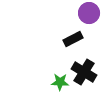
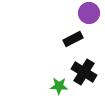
green star: moved 1 px left, 4 px down
